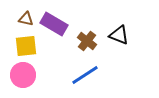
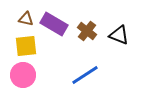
brown cross: moved 10 px up
